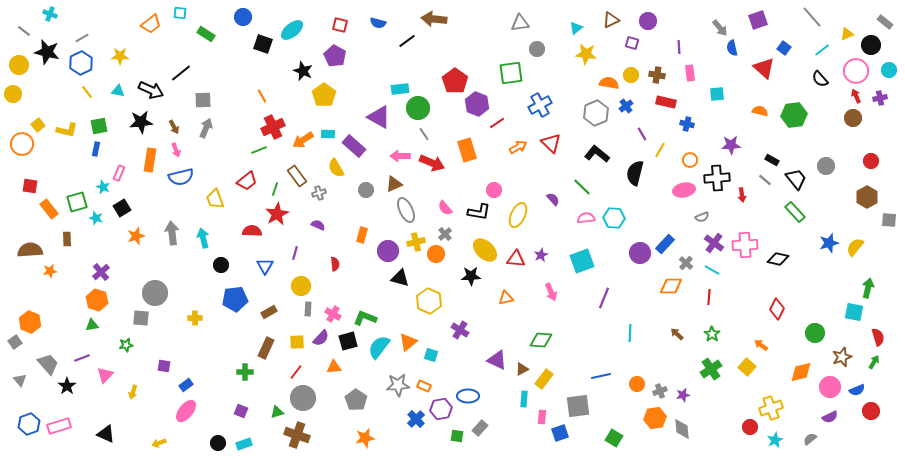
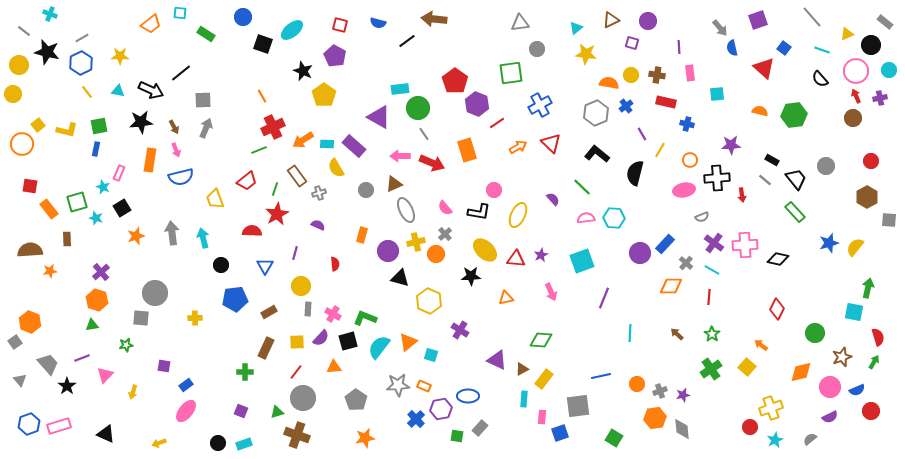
cyan line at (822, 50): rotated 56 degrees clockwise
cyan rectangle at (328, 134): moved 1 px left, 10 px down
